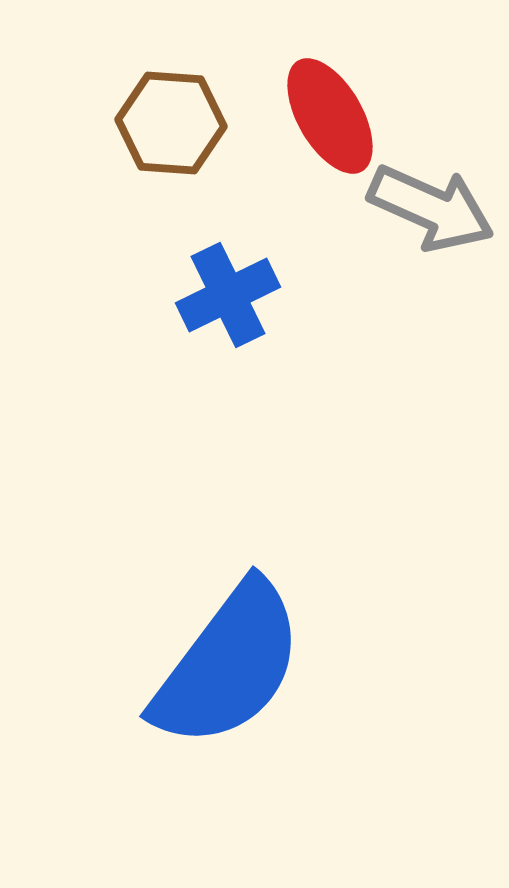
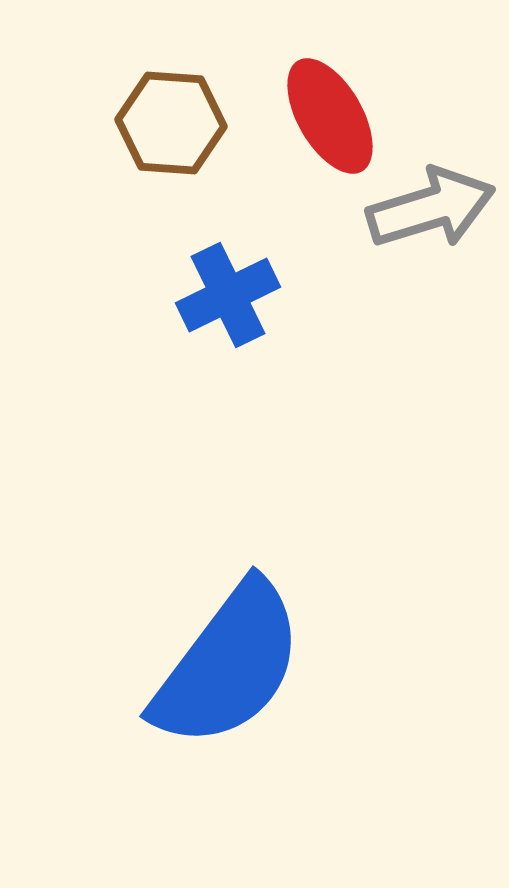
gray arrow: rotated 41 degrees counterclockwise
